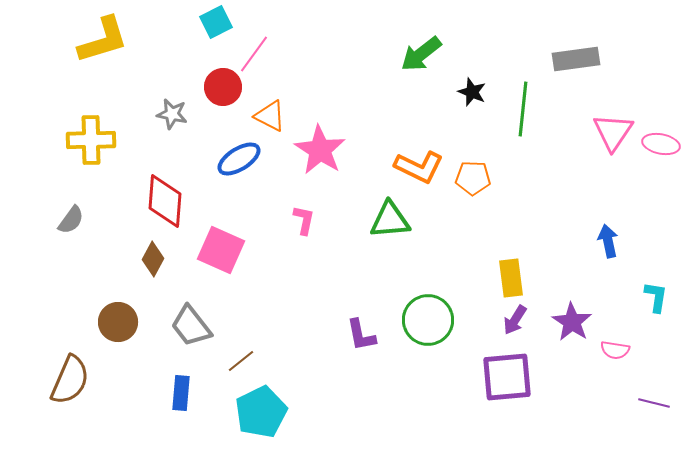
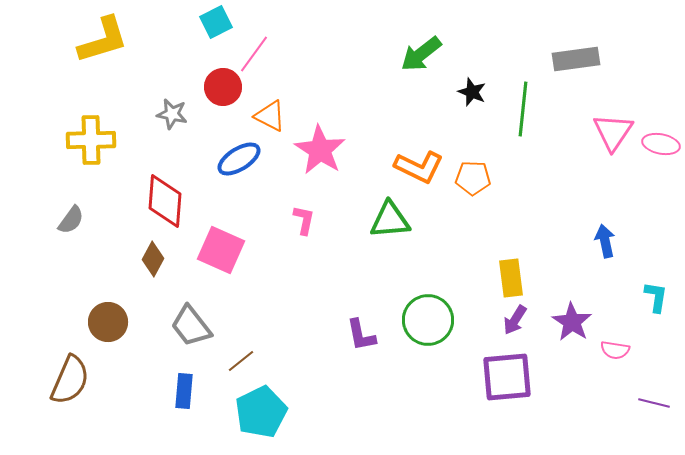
blue arrow: moved 3 px left
brown circle: moved 10 px left
blue rectangle: moved 3 px right, 2 px up
